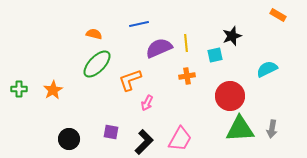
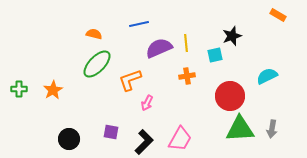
cyan semicircle: moved 7 px down
